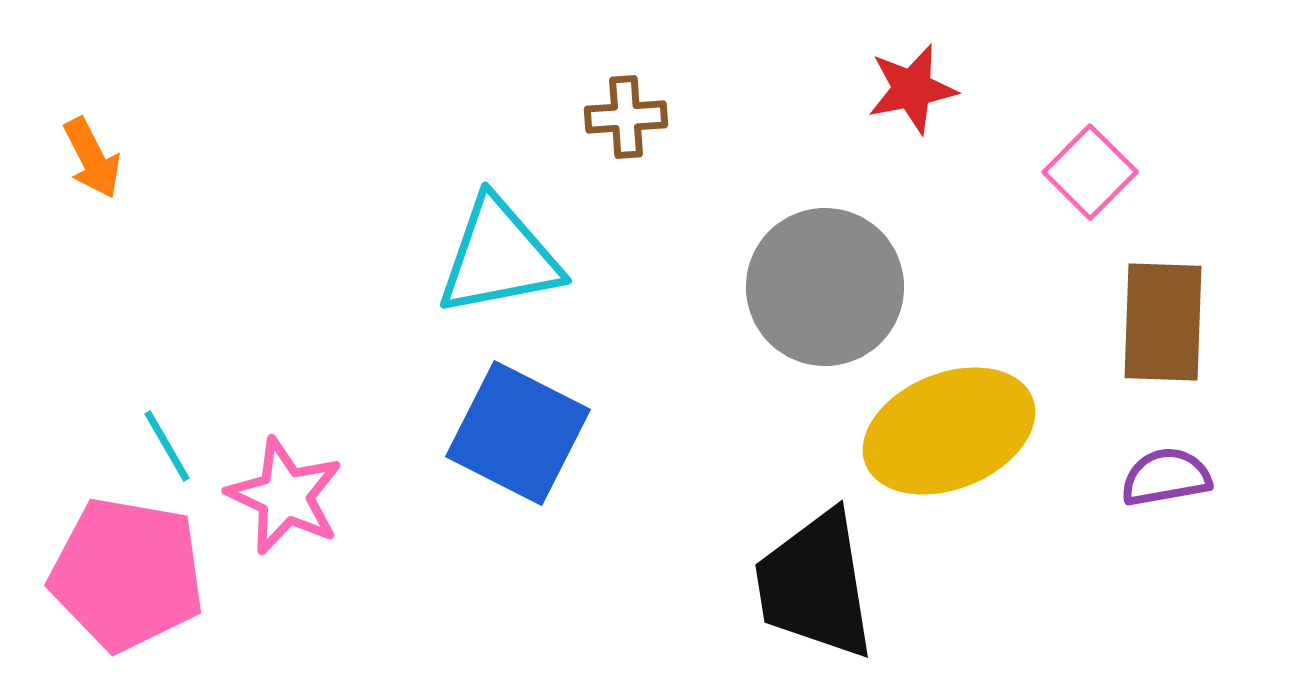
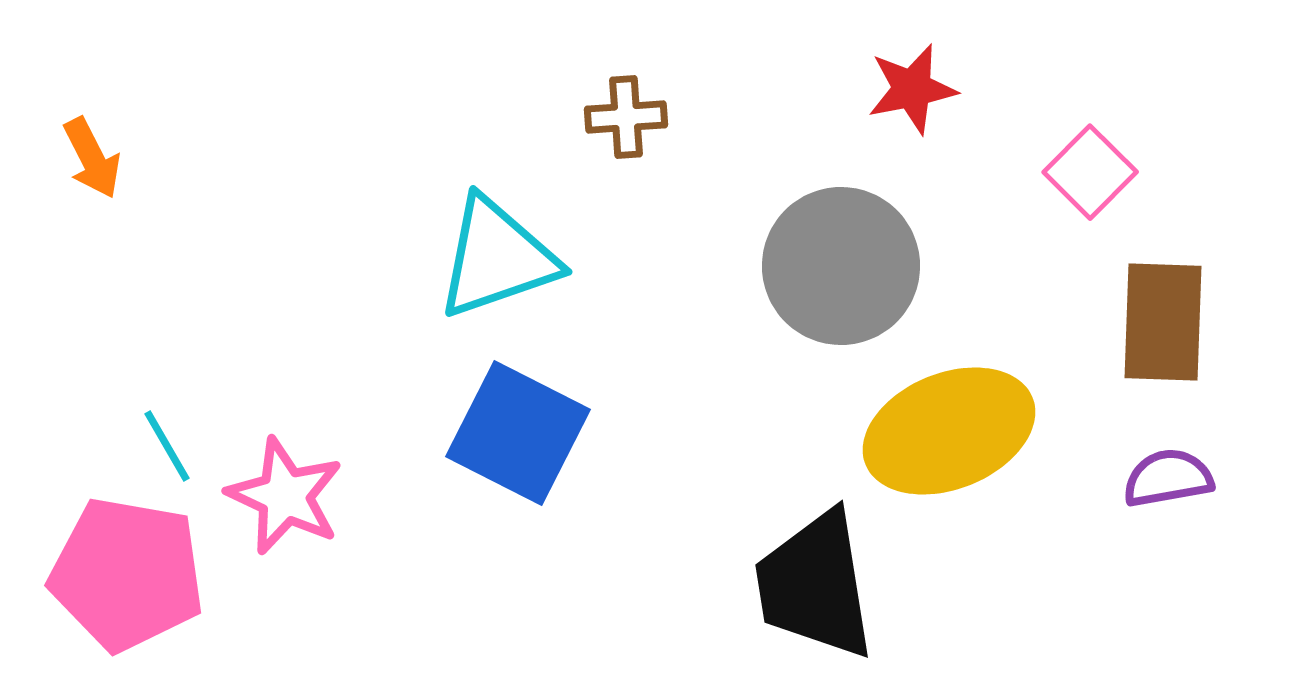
cyan triangle: moved 2 px left, 1 px down; rotated 8 degrees counterclockwise
gray circle: moved 16 px right, 21 px up
purple semicircle: moved 2 px right, 1 px down
